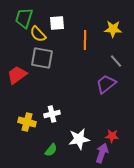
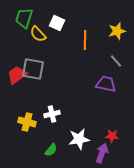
white square: rotated 28 degrees clockwise
yellow star: moved 4 px right, 2 px down; rotated 18 degrees counterclockwise
gray square: moved 9 px left, 11 px down
purple trapezoid: rotated 50 degrees clockwise
